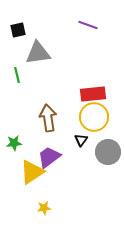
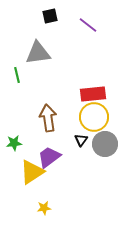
purple line: rotated 18 degrees clockwise
black square: moved 32 px right, 14 px up
gray circle: moved 3 px left, 8 px up
